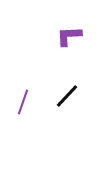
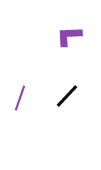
purple line: moved 3 px left, 4 px up
